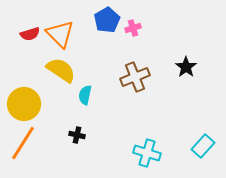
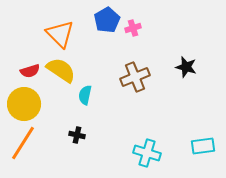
red semicircle: moved 37 px down
black star: rotated 20 degrees counterclockwise
cyan rectangle: rotated 40 degrees clockwise
